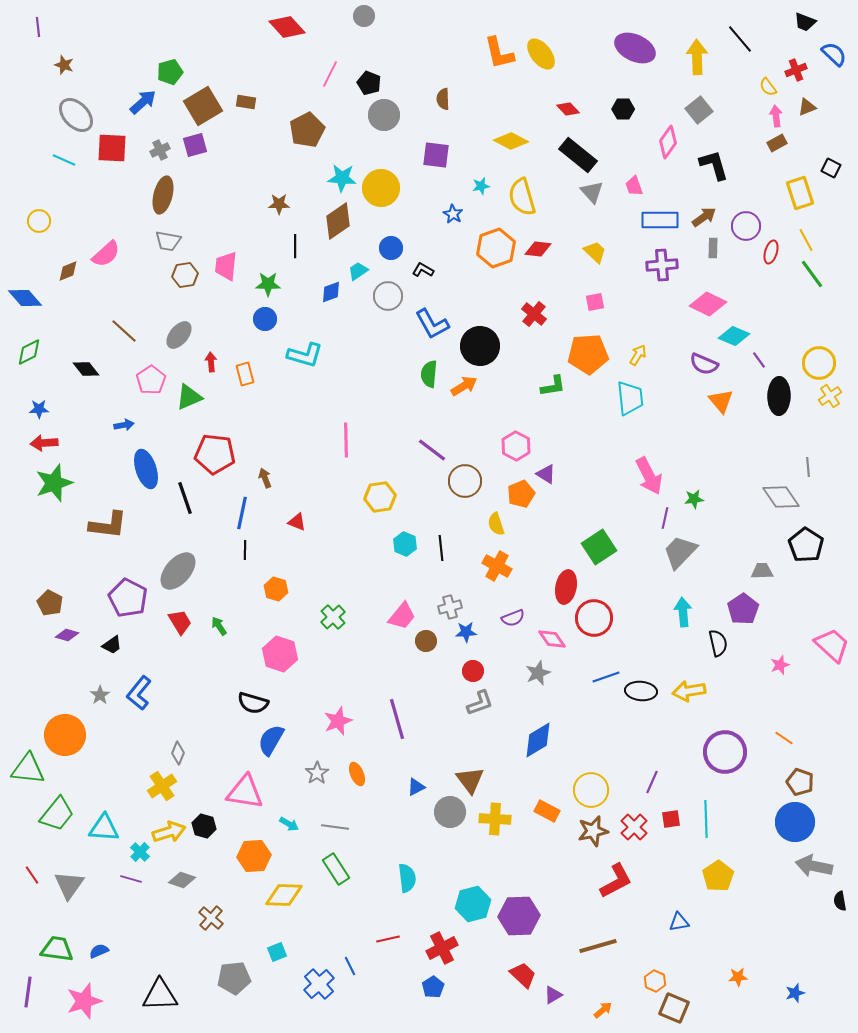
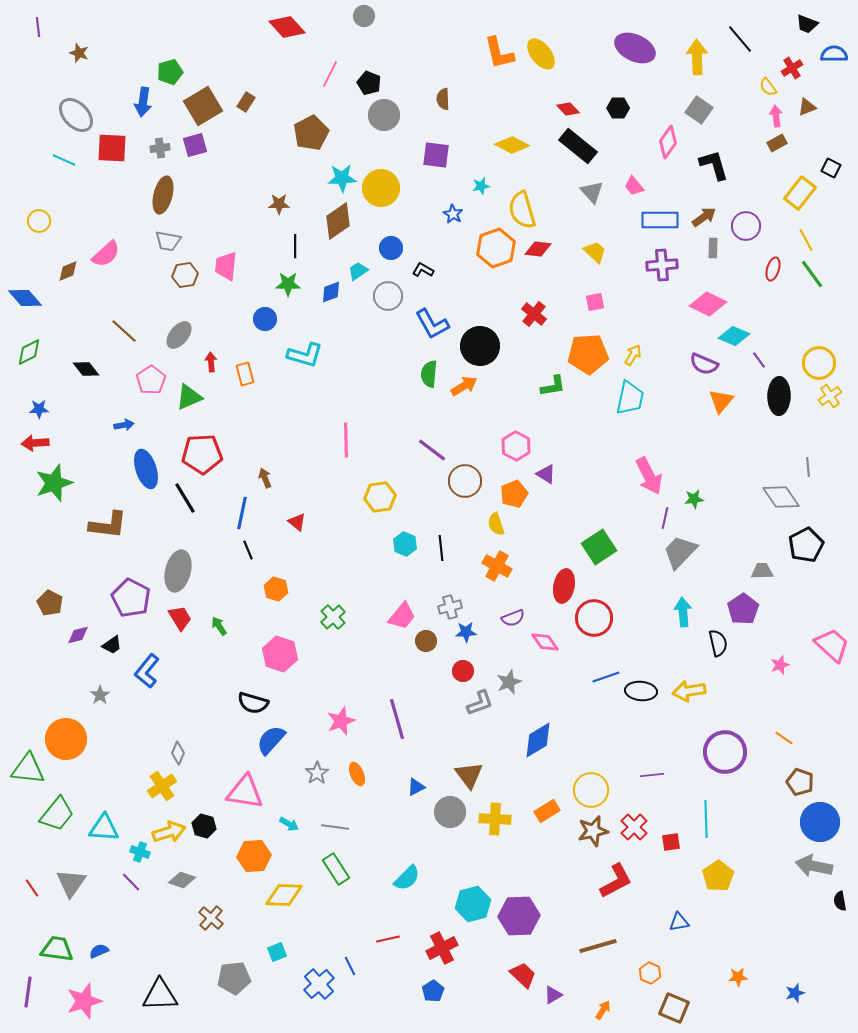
black trapezoid at (805, 22): moved 2 px right, 2 px down
blue semicircle at (834, 54): rotated 44 degrees counterclockwise
brown star at (64, 65): moved 15 px right, 12 px up
red cross at (796, 70): moved 4 px left, 2 px up; rotated 10 degrees counterclockwise
blue arrow at (143, 102): rotated 140 degrees clockwise
brown rectangle at (246, 102): rotated 66 degrees counterclockwise
black hexagon at (623, 109): moved 5 px left, 1 px up
gray square at (699, 110): rotated 16 degrees counterclockwise
brown pentagon at (307, 130): moved 4 px right, 3 px down
yellow diamond at (511, 141): moved 1 px right, 4 px down
gray cross at (160, 150): moved 2 px up; rotated 18 degrees clockwise
black rectangle at (578, 155): moved 9 px up
cyan star at (342, 178): rotated 8 degrees counterclockwise
pink trapezoid at (634, 186): rotated 20 degrees counterclockwise
yellow rectangle at (800, 193): rotated 56 degrees clockwise
yellow semicircle at (522, 197): moved 13 px down
red ellipse at (771, 252): moved 2 px right, 17 px down
green star at (268, 284): moved 20 px right
yellow arrow at (638, 355): moved 5 px left
cyan trapezoid at (630, 398): rotated 18 degrees clockwise
orange triangle at (721, 401): rotated 20 degrees clockwise
red arrow at (44, 443): moved 9 px left
red pentagon at (215, 454): moved 13 px left; rotated 9 degrees counterclockwise
orange pentagon at (521, 494): moved 7 px left
black line at (185, 498): rotated 12 degrees counterclockwise
red triangle at (297, 522): rotated 18 degrees clockwise
black pentagon at (806, 545): rotated 12 degrees clockwise
black line at (245, 550): moved 3 px right; rotated 24 degrees counterclockwise
gray ellipse at (178, 571): rotated 27 degrees counterclockwise
red ellipse at (566, 587): moved 2 px left, 1 px up
purple pentagon at (128, 598): moved 3 px right
red trapezoid at (180, 622): moved 4 px up
purple diamond at (67, 635): moved 11 px right; rotated 30 degrees counterclockwise
pink diamond at (552, 639): moved 7 px left, 3 px down
red circle at (473, 671): moved 10 px left
gray star at (538, 673): moved 29 px left, 9 px down
blue L-shape at (139, 693): moved 8 px right, 22 px up
pink star at (338, 721): moved 3 px right
orange circle at (65, 735): moved 1 px right, 4 px down
blue semicircle at (271, 740): rotated 12 degrees clockwise
brown triangle at (470, 780): moved 1 px left, 5 px up
purple line at (652, 782): moved 7 px up; rotated 60 degrees clockwise
orange rectangle at (547, 811): rotated 60 degrees counterclockwise
red square at (671, 819): moved 23 px down
blue circle at (795, 822): moved 25 px right
cyan cross at (140, 852): rotated 24 degrees counterclockwise
red line at (32, 875): moved 13 px down
cyan semicircle at (407, 878): rotated 52 degrees clockwise
purple line at (131, 879): moved 3 px down; rotated 30 degrees clockwise
gray triangle at (69, 885): moved 2 px right, 2 px up
orange hexagon at (655, 981): moved 5 px left, 8 px up
blue pentagon at (433, 987): moved 4 px down
orange arrow at (603, 1010): rotated 18 degrees counterclockwise
